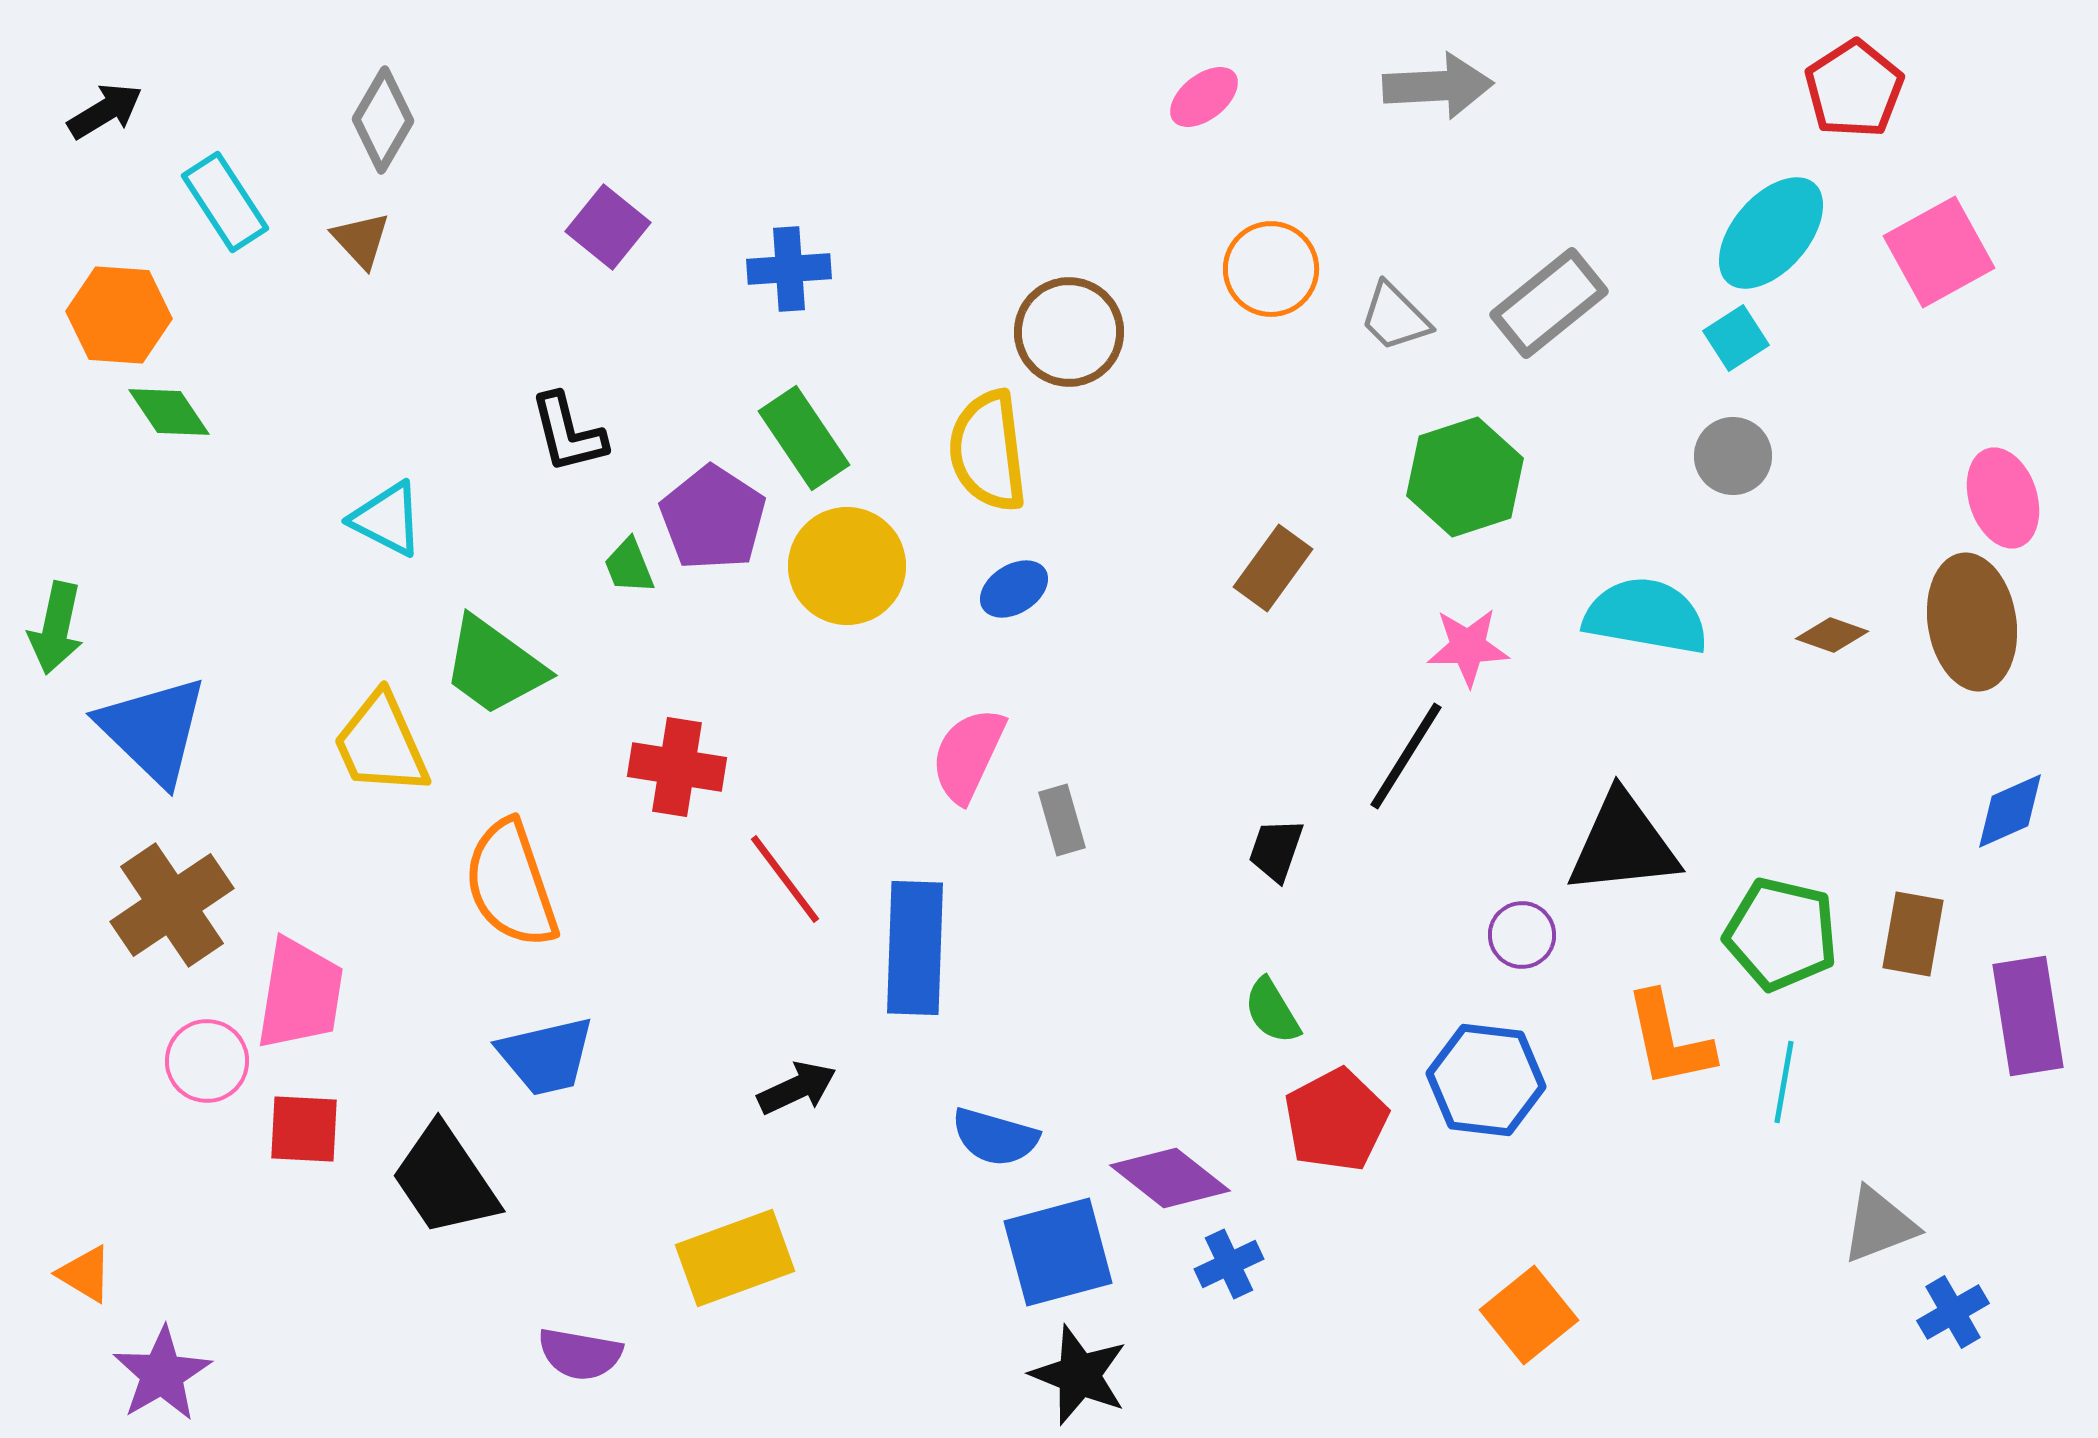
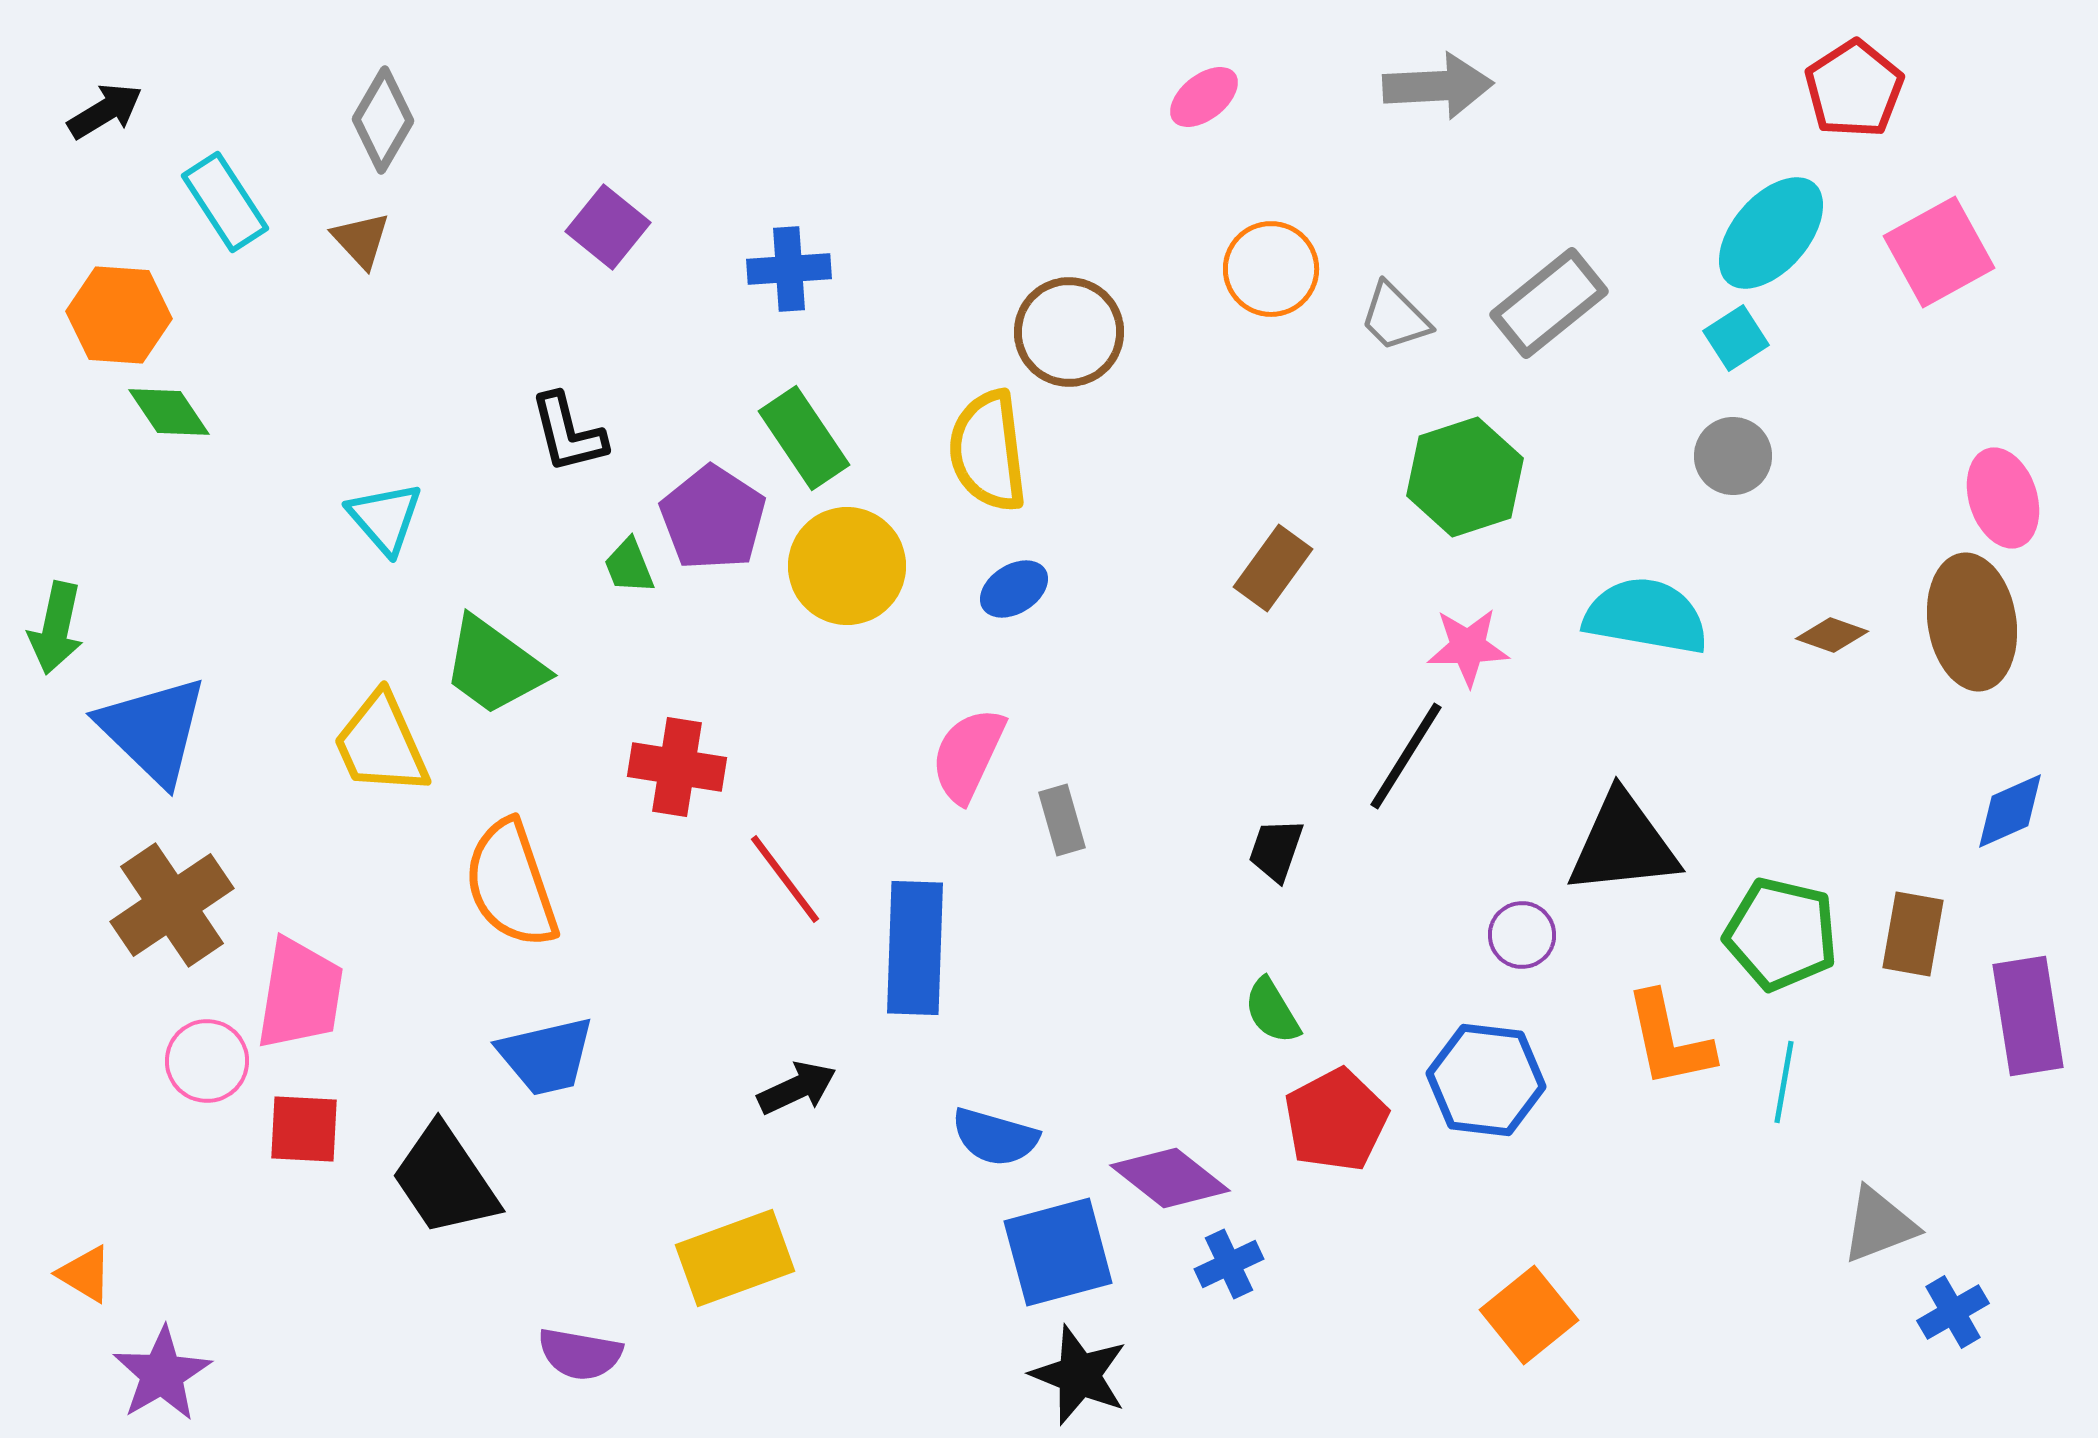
cyan triangle at (387, 519): moved 2 px left, 1 px up; rotated 22 degrees clockwise
